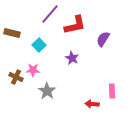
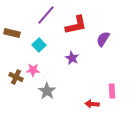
purple line: moved 4 px left, 1 px down
red L-shape: moved 1 px right
